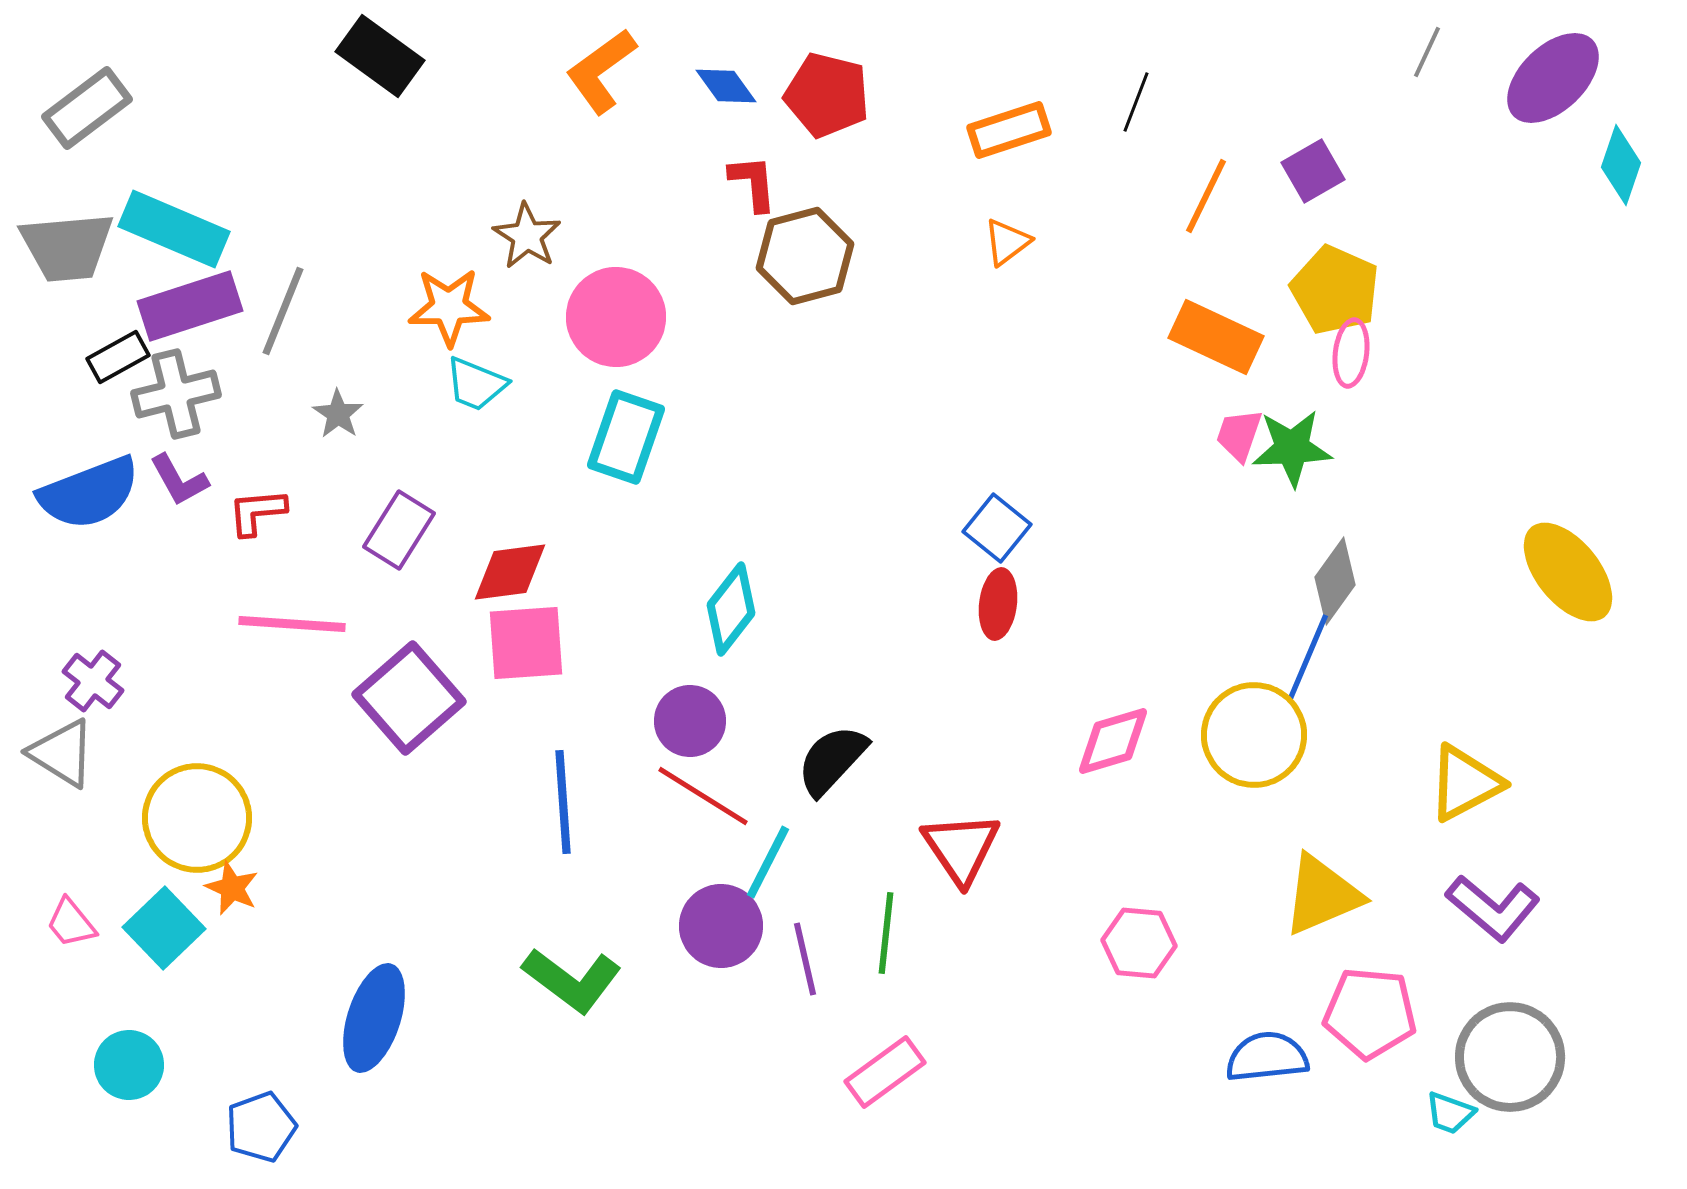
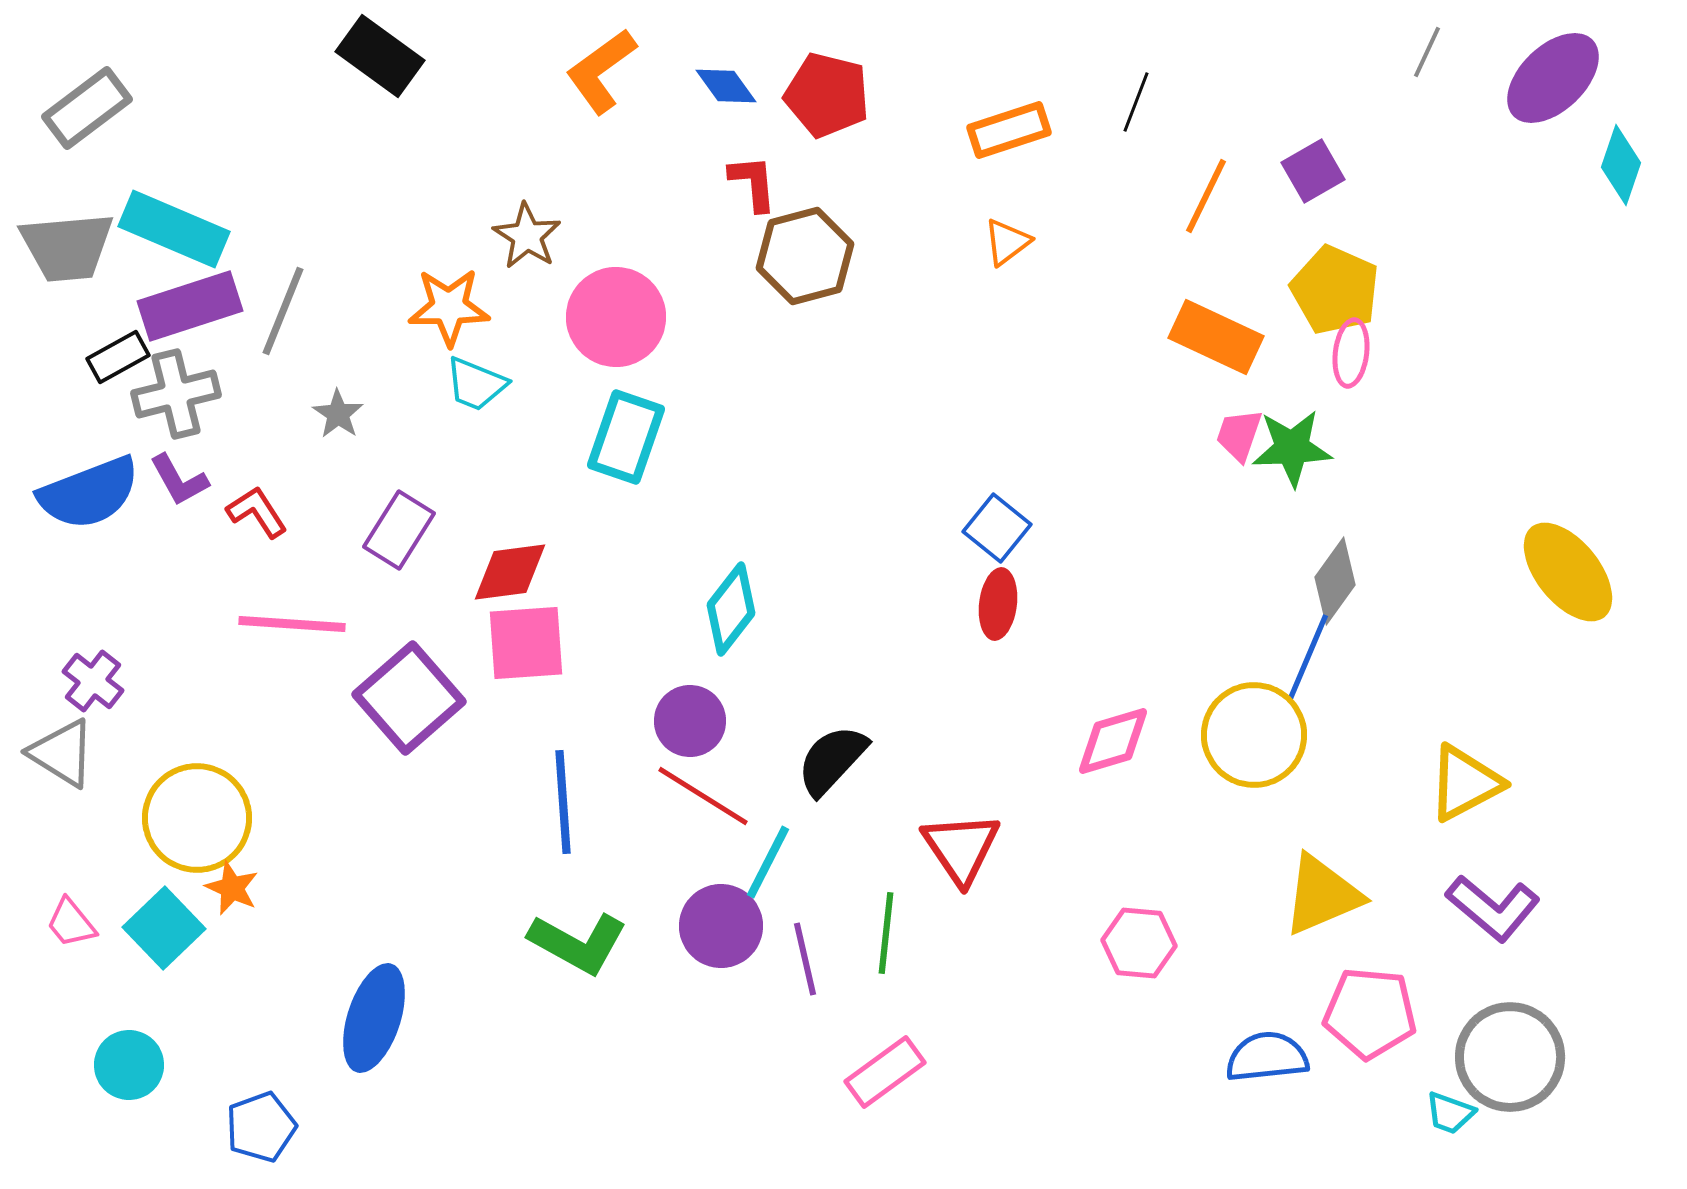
red L-shape at (257, 512): rotated 62 degrees clockwise
green L-shape at (572, 980): moved 6 px right, 37 px up; rotated 8 degrees counterclockwise
